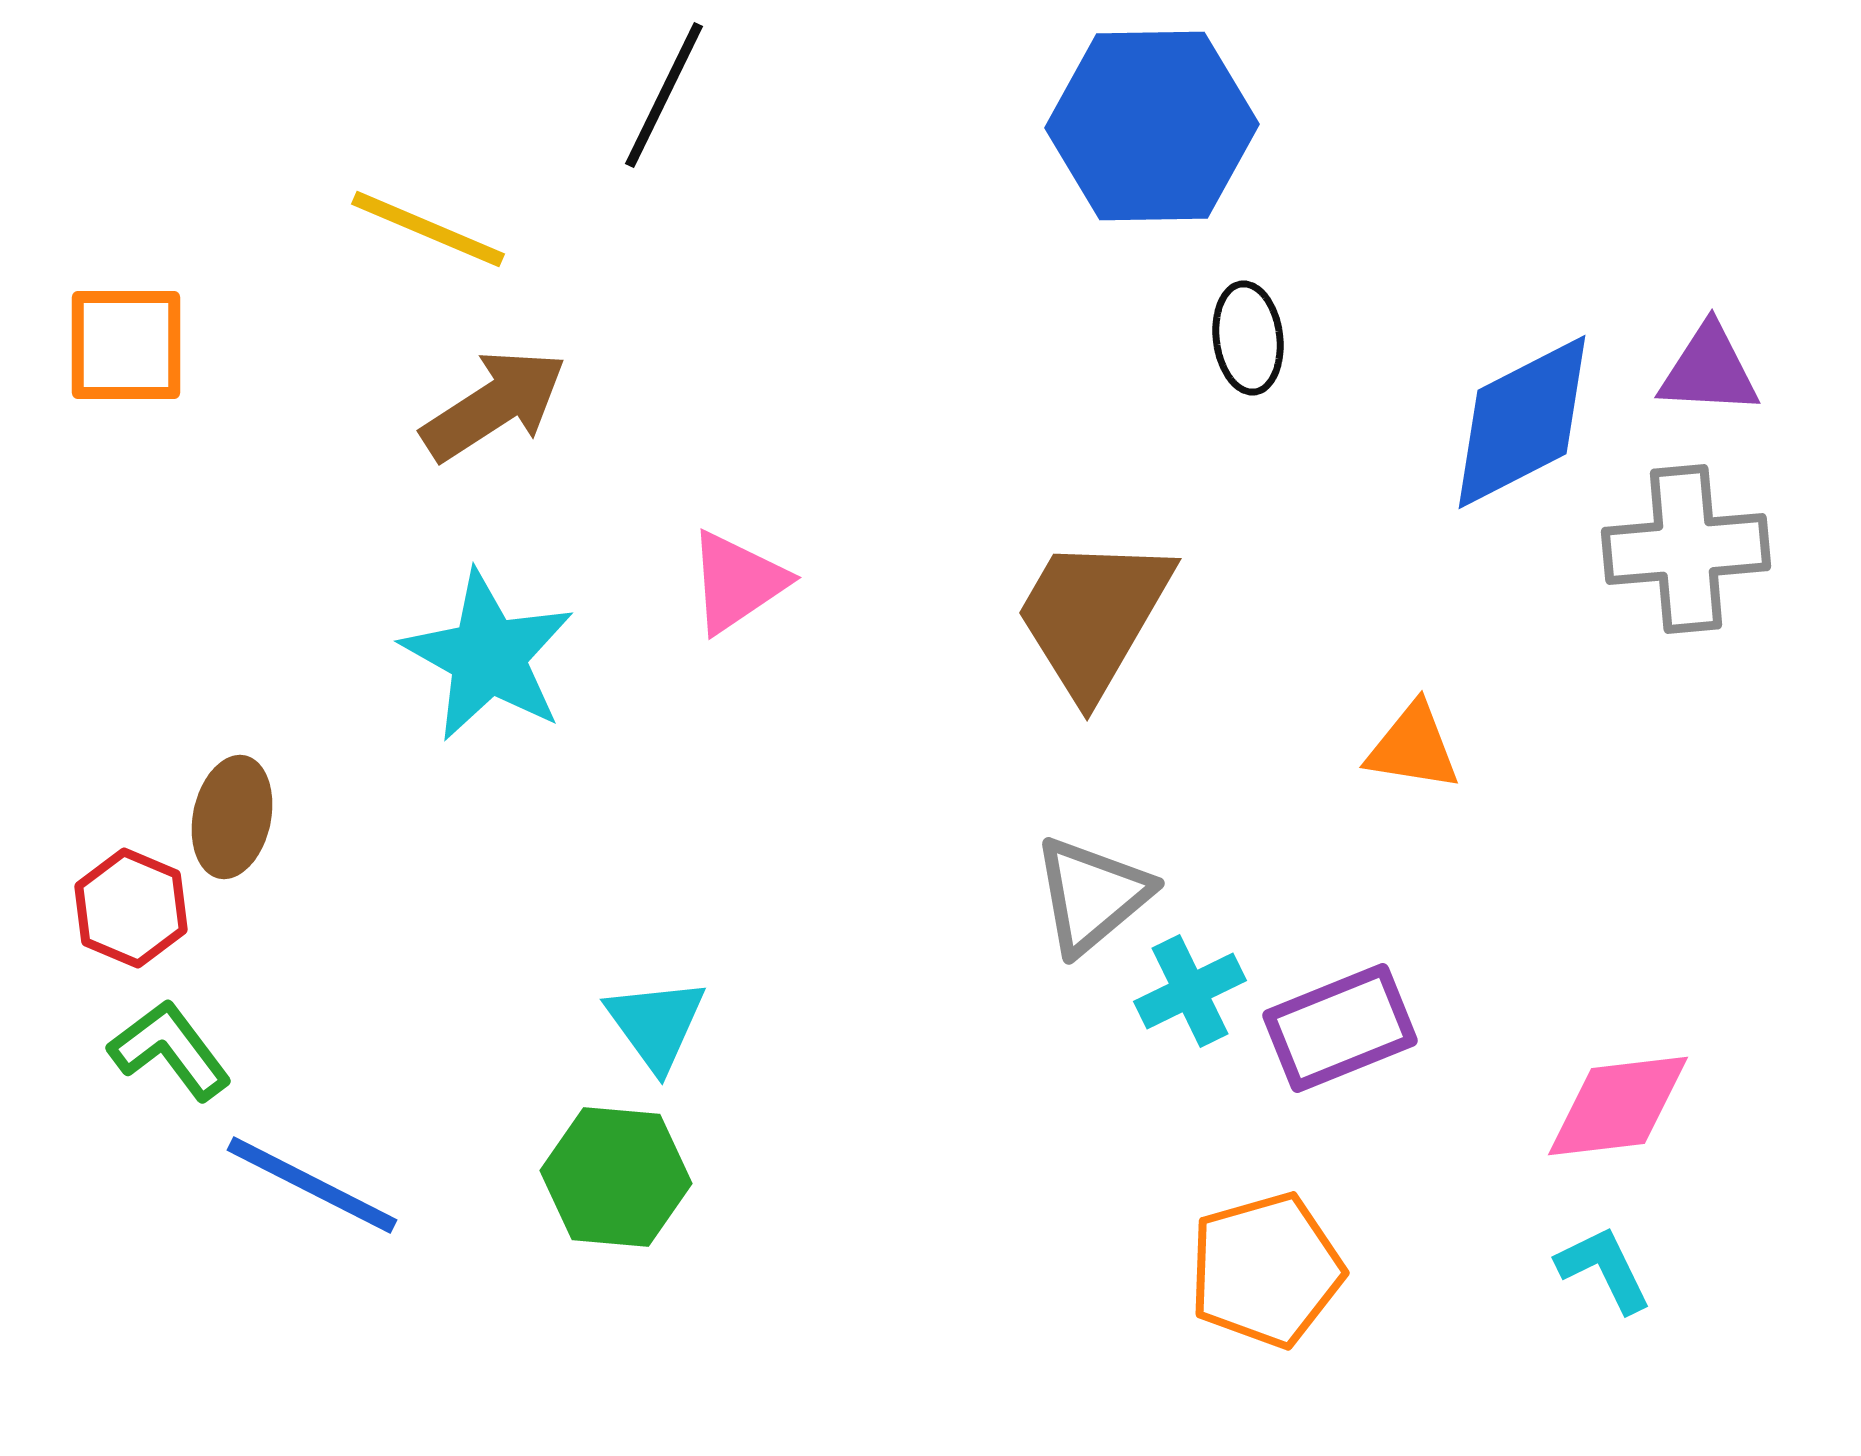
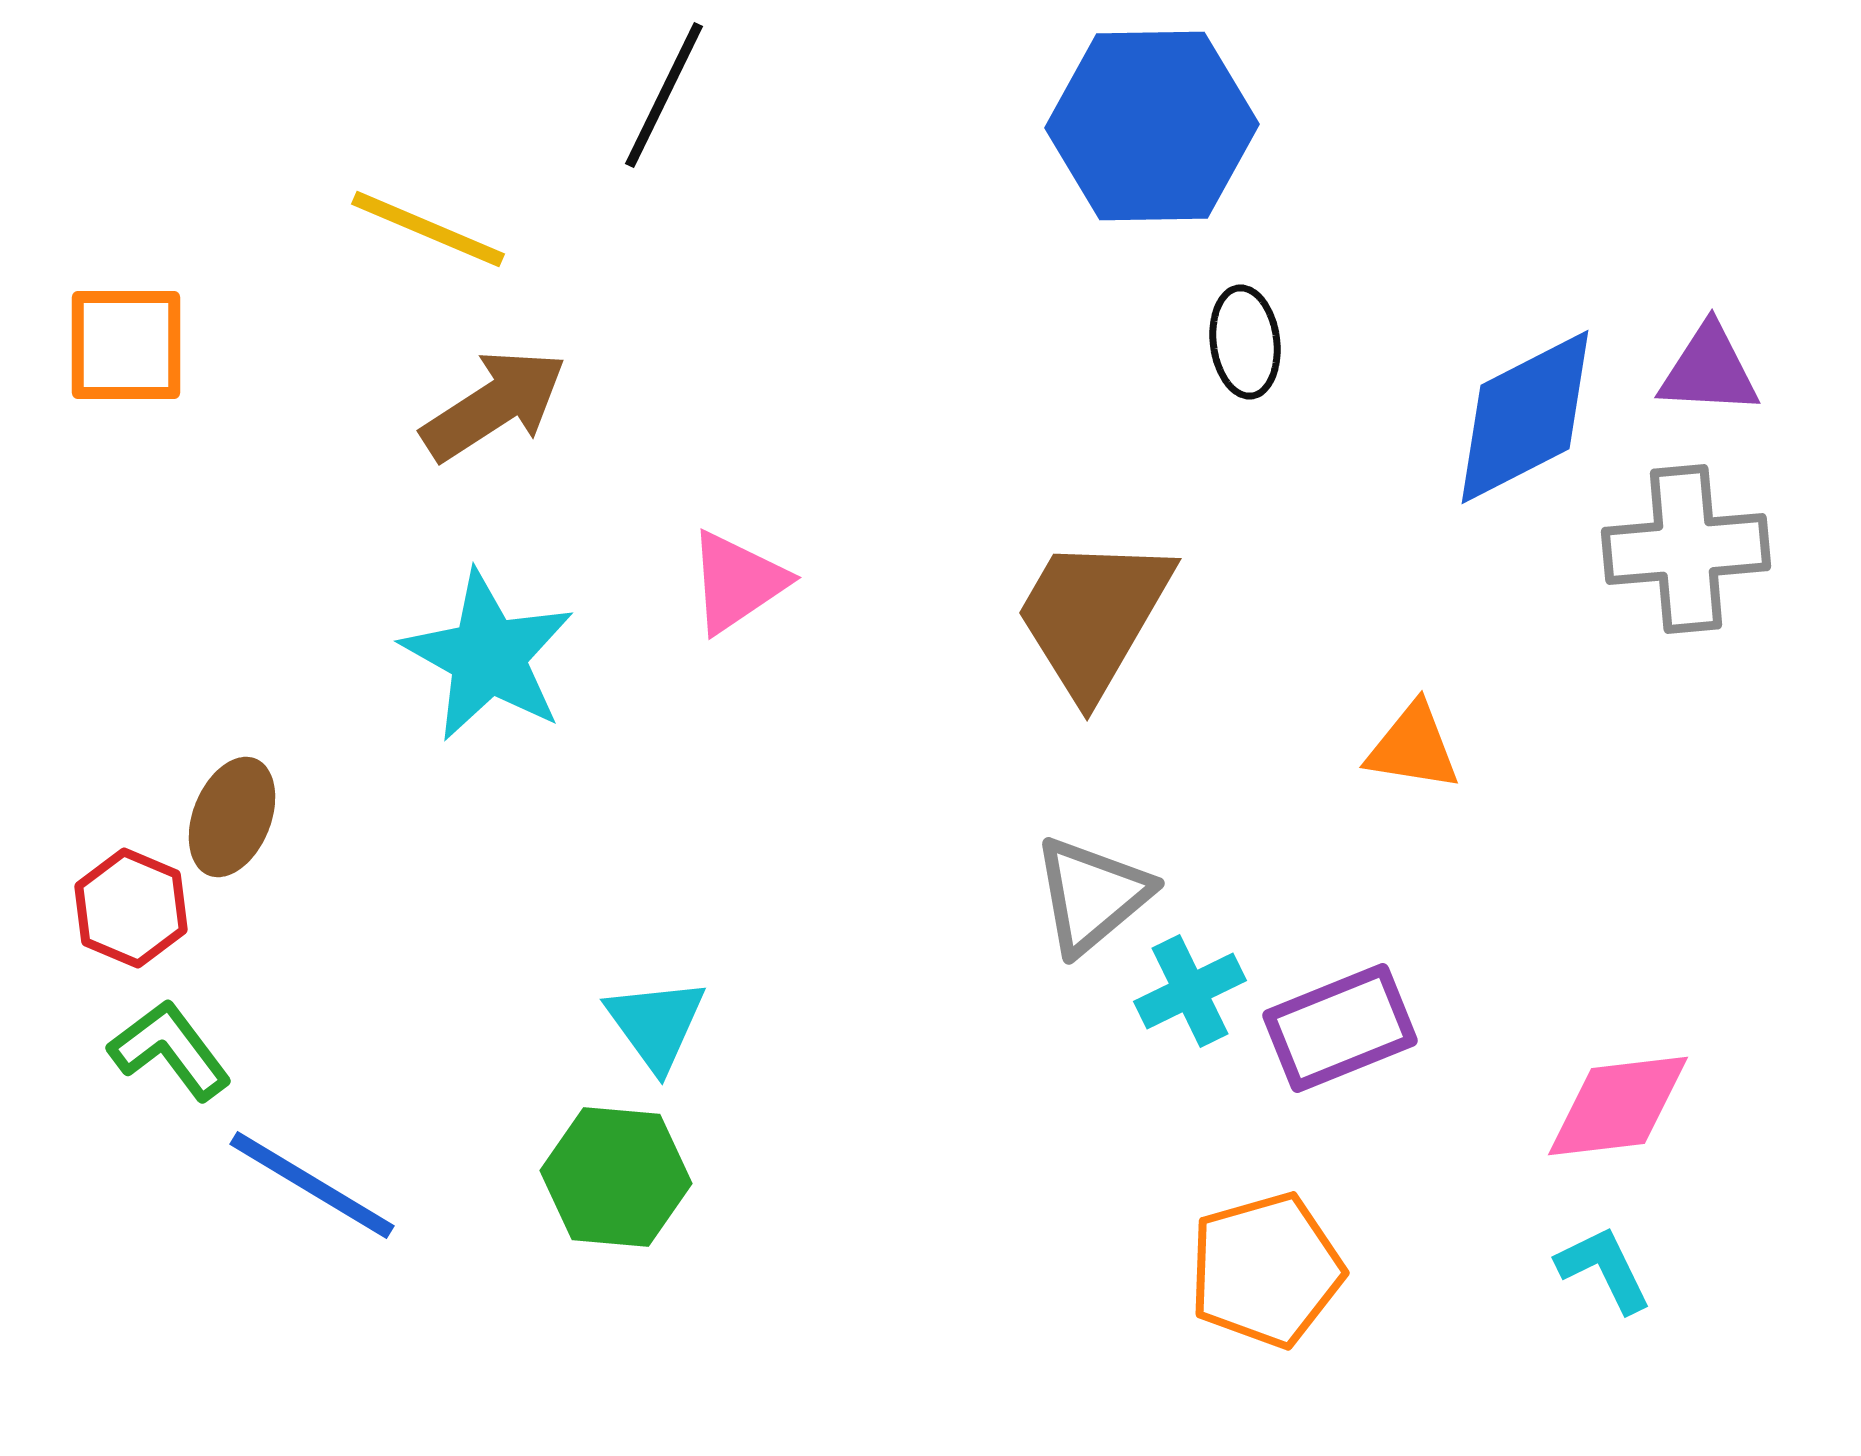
black ellipse: moved 3 px left, 4 px down
blue diamond: moved 3 px right, 5 px up
brown ellipse: rotated 10 degrees clockwise
blue line: rotated 4 degrees clockwise
